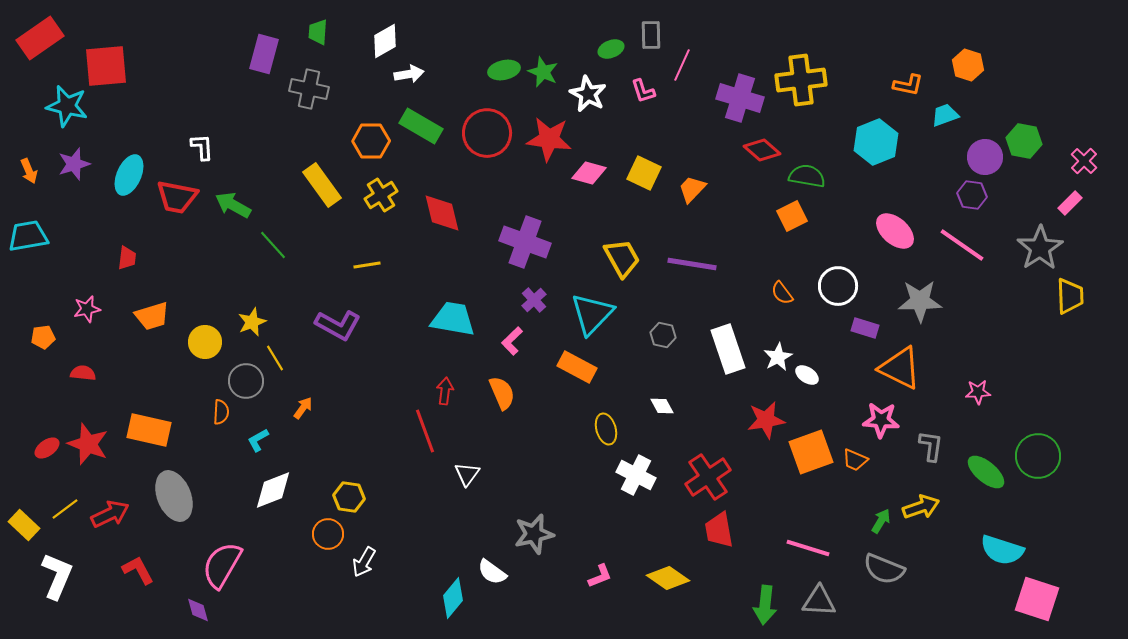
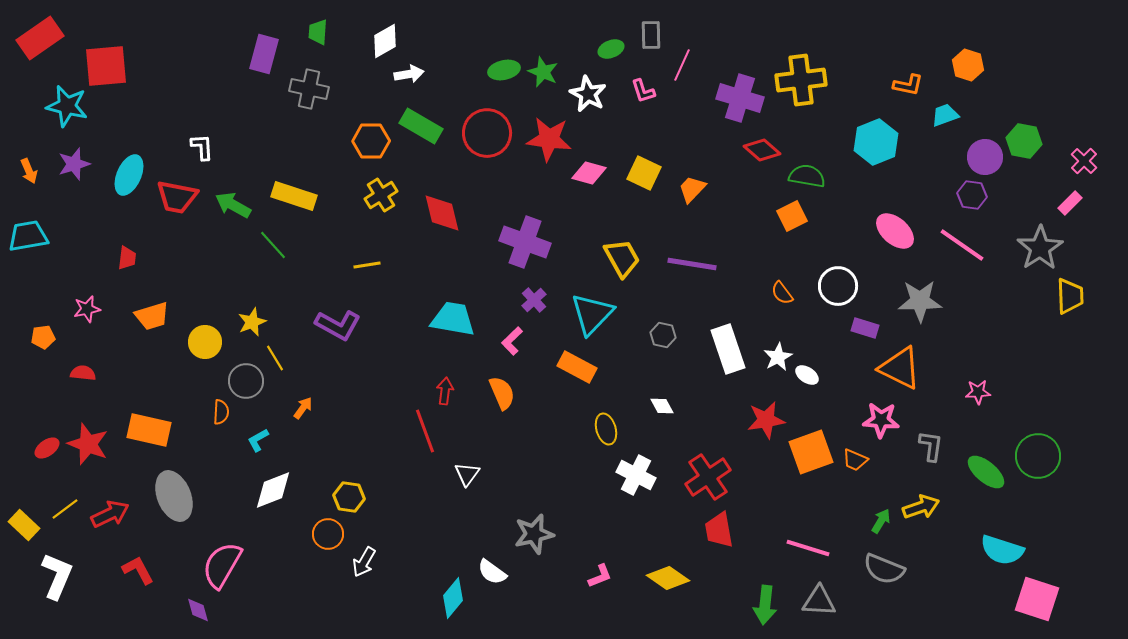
yellow rectangle at (322, 185): moved 28 px left, 11 px down; rotated 36 degrees counterclockwise
